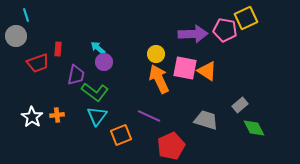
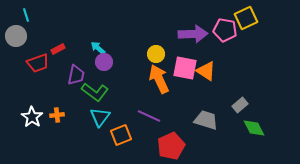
red rectangle: rotated 56 degrees clockwise
orange triangle: moved 1 px left
cyan triangle: moved 3 px right, 1 px down
